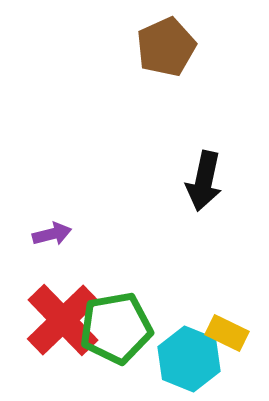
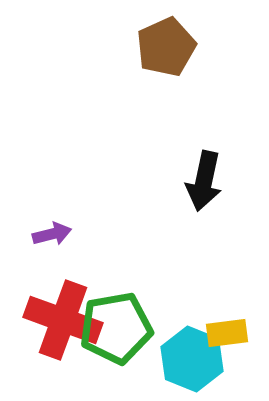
red cross: rotated 26 degrees counterclockwise
yellow rectangle: rotated 33 degrees counterclockwise
cyan hexagon: moved 3 px right
